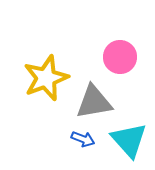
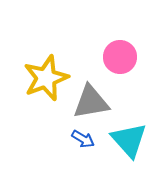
gray triangle: moved 3 px left
blue arrow: rotated 10 degrees clockwise
